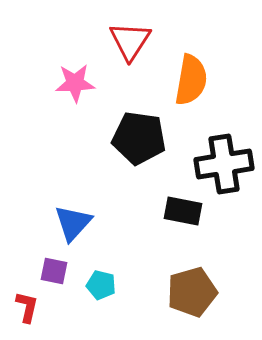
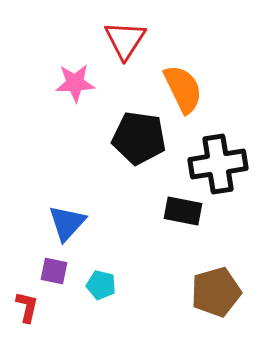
red triangle: moved 5 px left, 1 px up
orange semicircle: moved 8 px left, 9 px down; rotated 36 degrees counterclockwise
black cross: moved 6 px left
blue triangle: moved 6 px left
brown pentagon: moved 24 px right
